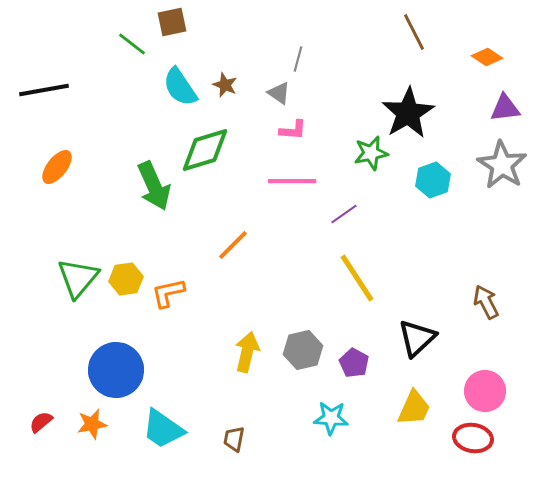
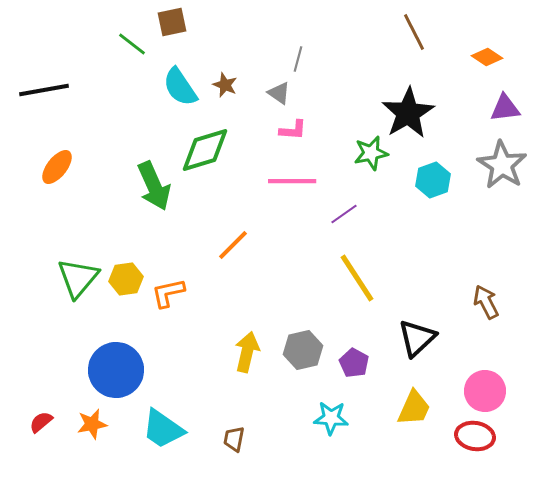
red ellipse: moved 2 px right, 2 px up
